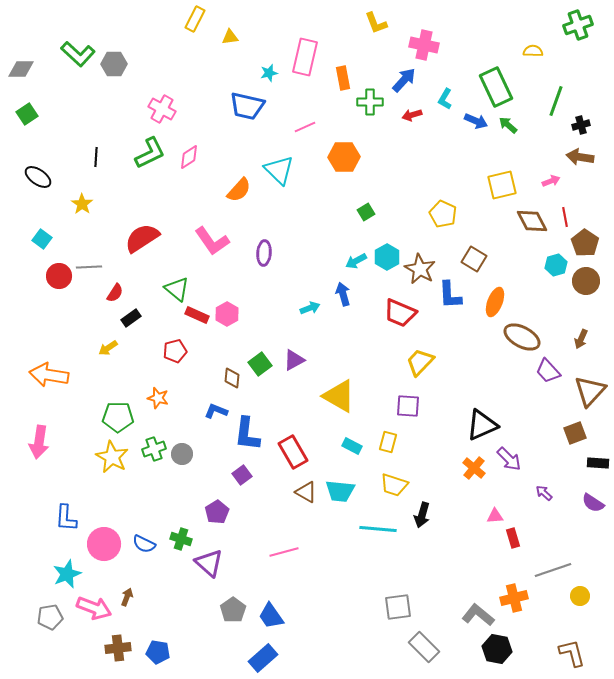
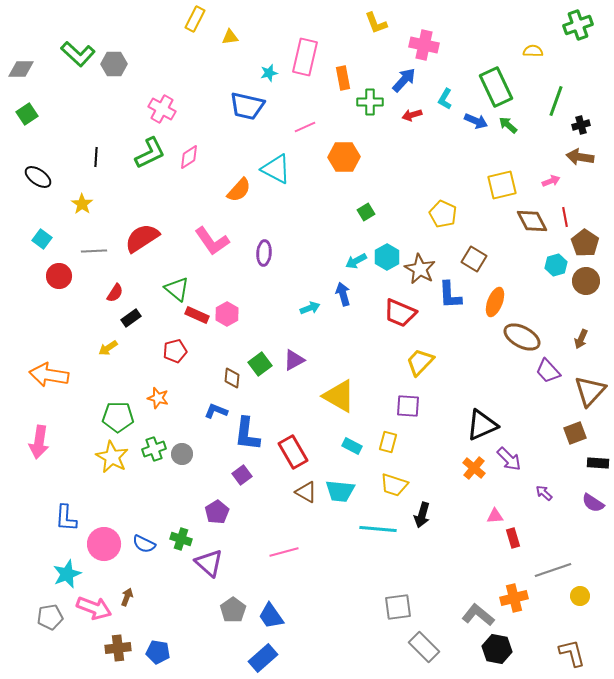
cyan triangle at (279, 170): moved 3 px left, 1 px up; rotated 16 degrees counterclockwise
gray line at (89, 267): moved 5 px right, 16 px up
